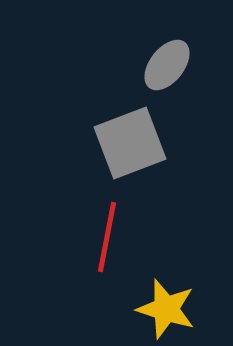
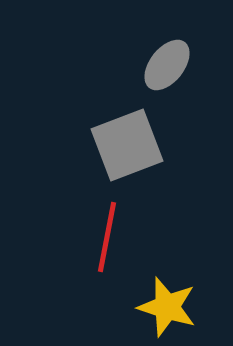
gray square: moved 3 px left, 2 px down
yellow star: moved 1 px right, 2 px up
